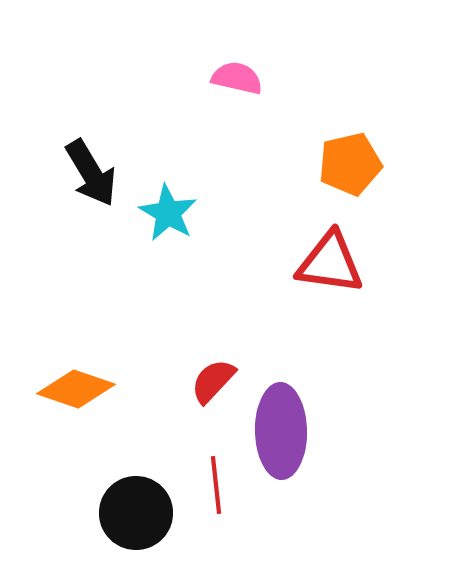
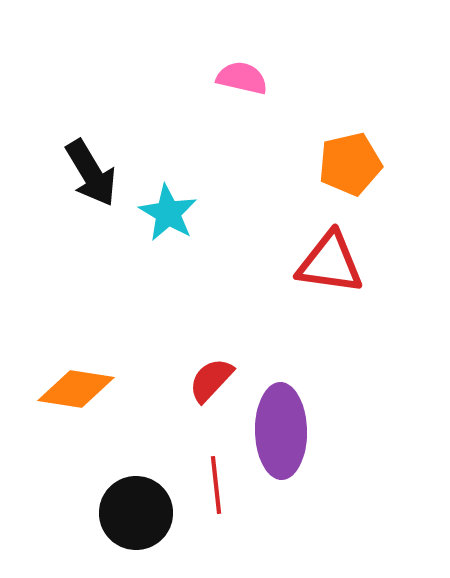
pink semicircle: moved 5 px right
red semicircle: moved 2 px left, 1 px up
orange diamond: rotated 10 degrees counterclockwise
